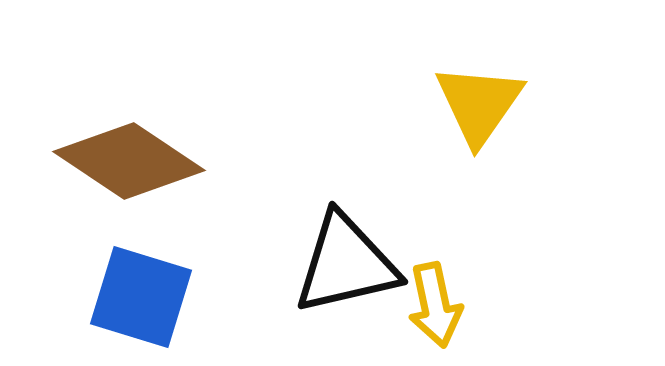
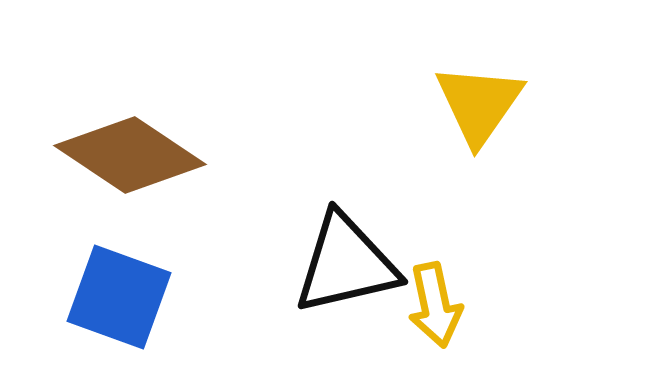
brown diamond: moved 1 px right, 6 px up
blue square: moved 22 px left; rotated 3 degrees clockwise
